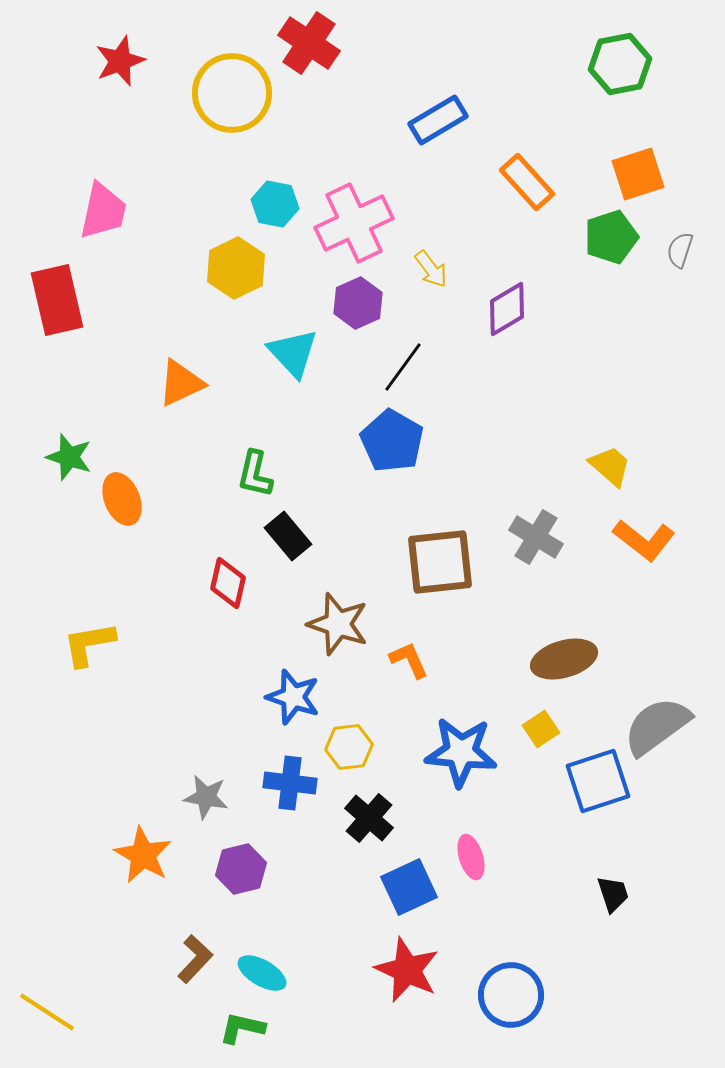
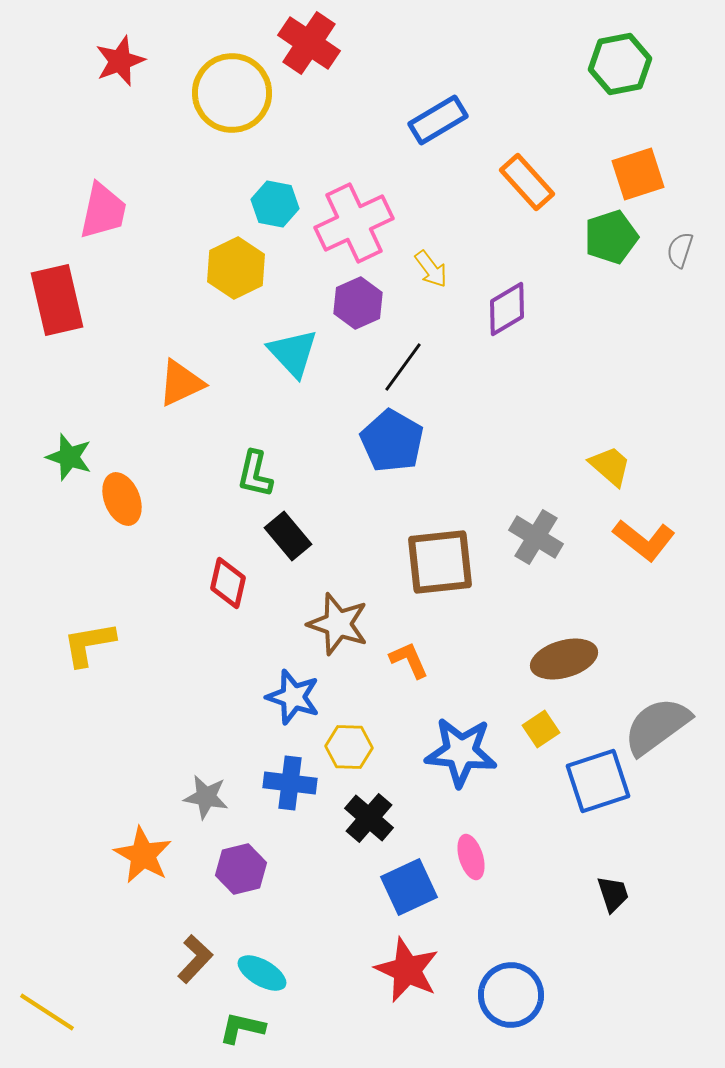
yellow hexagon at (349, 747): rotated 9 degrees clockwise
